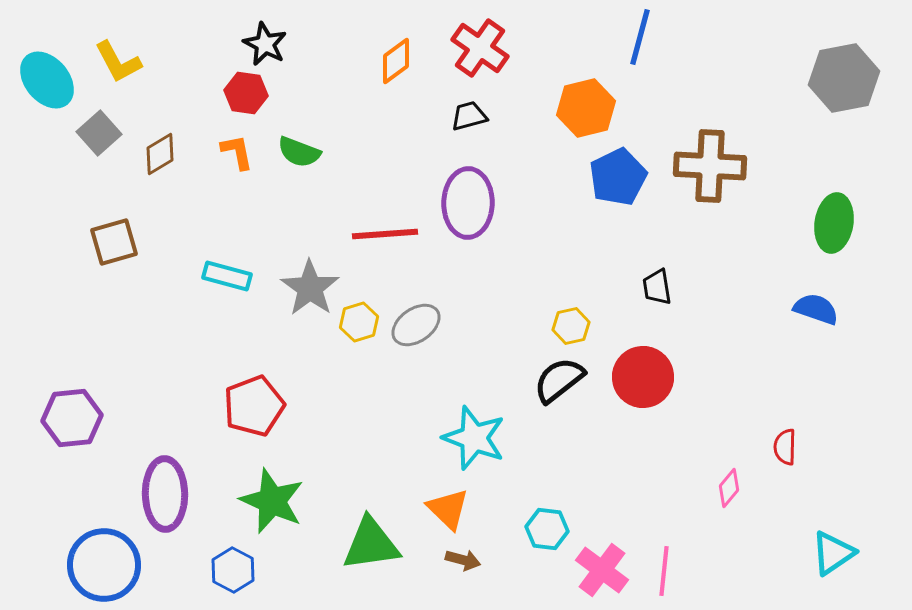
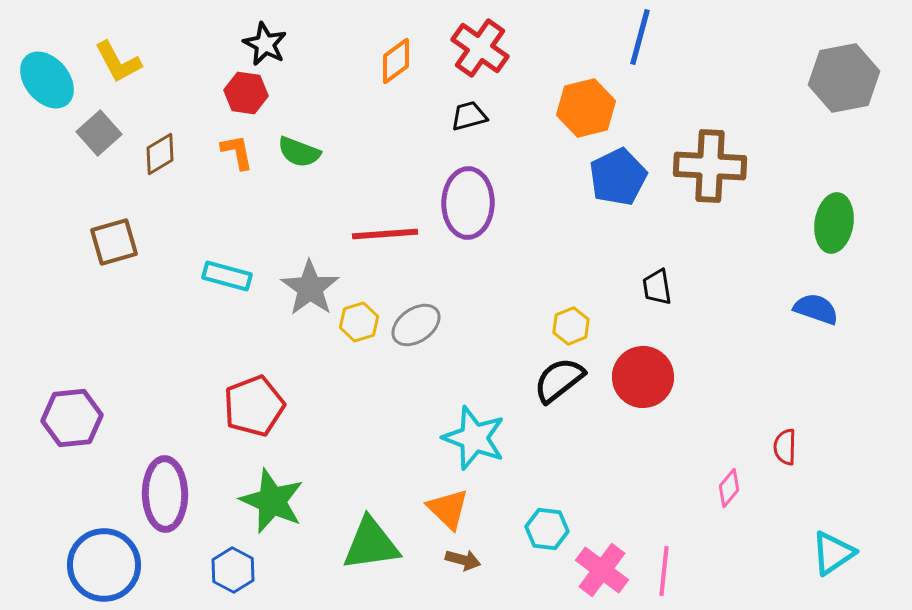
yellow hexagon at (571, 326): rotated 9 degrees counterclockwise
